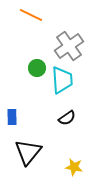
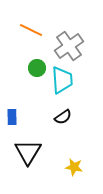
orange line: moved 15 px down
black semicircle: moved 4 px left, 1 px up
black triangle: rotated 8 degrees counterclockwise
